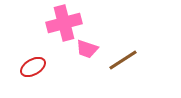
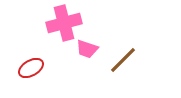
brown line: rotated 12 degrees counterclockwise
red ellipse: moved 2 px left, 1 px down
